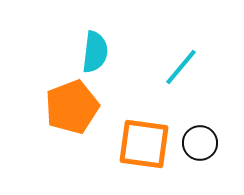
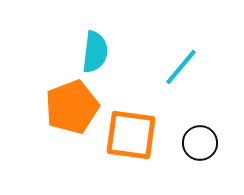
orange square: moved 13 px left, 9 px up
